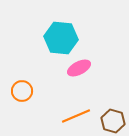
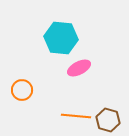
orange circle: moved 1 px up
orange line: rotated 28 degrees clockwise
brown hexagon: moved 5 px left, 1 px up
